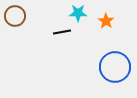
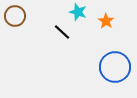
cyan star: moved 1 px up; rotated 18 degrees clockwise
black line: rotated 54 degrees clockwise
